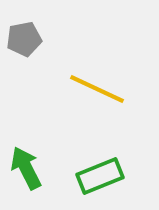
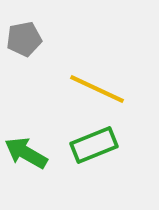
green arrow: moved 15 px up; rotated 33 degrees counterclockwise
green rectangle: moved 6 px left, 31 px up
